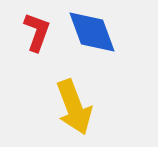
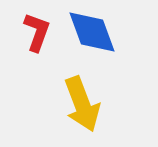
yellow arrow: moved 8 px right, 3 px up
